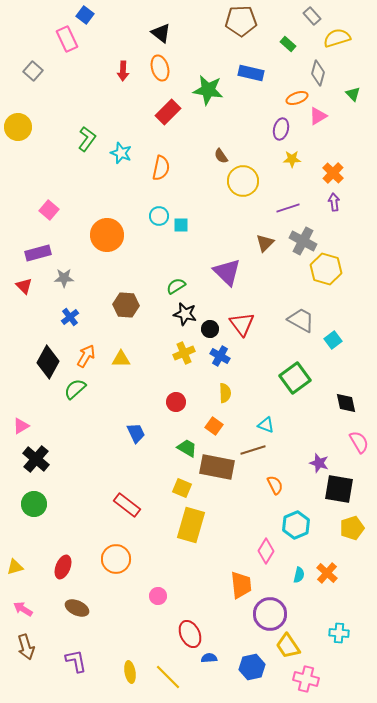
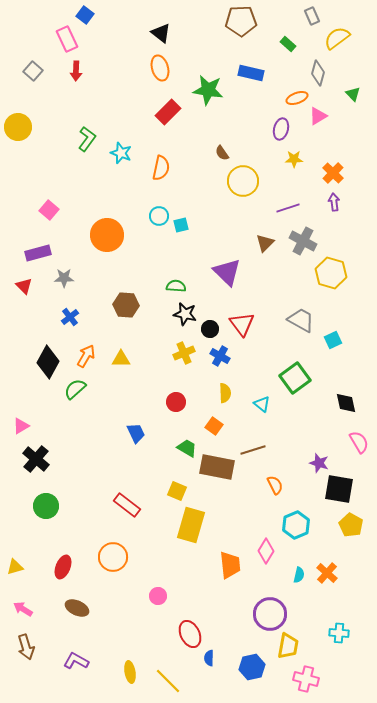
gray rectangle at (312, 16): rotated 18 degrees clockwise
yellow semicircle at (337, 38): rotated 20 degrees counterclockwise
red arrow at (123, 71): moved 47 px left
brown semicircle at (221, 156): moved 1 px right, 3 px up
yellow star at (292, 159): moved 2 px right
cyan square at (181, 225): rotated 14 degrees counterclockwise
yellow hexagon at (326, 269): moved 5 px right, 4 px down
green semicircle at (176, 286): rotated 36 degrees clockwise
cyan square at (333, 340): rotated 12 degrees clockwise
cyan triangle at (266, 425): moved 4 px left, 21 px up; rotated 18 degrees clockwise
yellow square at (182, 488): moved 5 px left, 3 px down
green circle at (34, 504): moved 12 px right, 2 px down
yellow pentagon at (352, 528): moved 1 px left, 3 px up; rotated 25 degrees counterclockwise
orange circle at (116, 559): moved 3 px left, 2 px up
orange trapezoid at (241, 585): moved 11 px left, 20 px up
yellow trapezoid at (288, 646): rotated 136 degrees counterclockwise
blue semicircle at (209, 658): rotated 84 degrees counterclockwise
purple L-shape at (76, 661): rotated 50 degrees counterclockwise
yellow line at (168, 677): moved 4 px down
